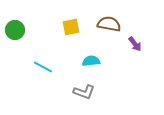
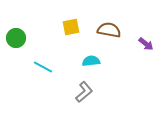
brown semicircle: moved 6 px down
green circle: moved 1 px right, 8 px down
purple arrow: moved 11 px right; rotated 14 degrees counterclockwise
gray L-shape: rotated 60 degrees counterclockwise
